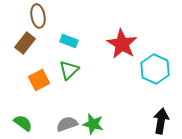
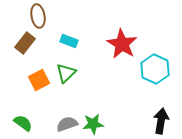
green triangle: moved 3 px left, 3 px down
green star: rotated 20 degrees counterclockwise
